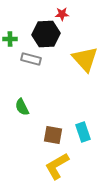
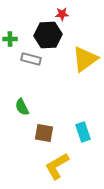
black hexagon: moved 2 px right, 1 px down
yellow triangle: rotated 36 degrees clockwise
brown square: moved 9 px left, 2 px up
